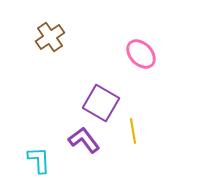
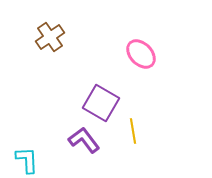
cyan L-shape: moved 12 px left
